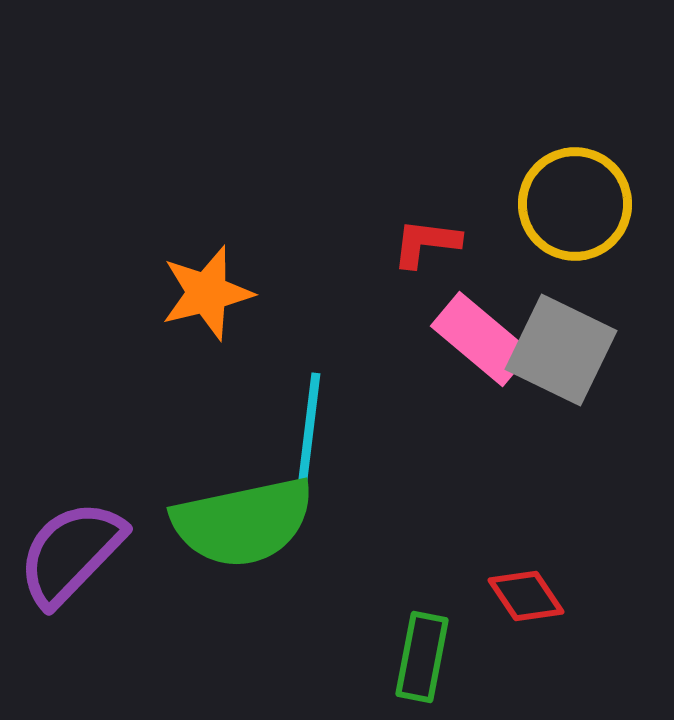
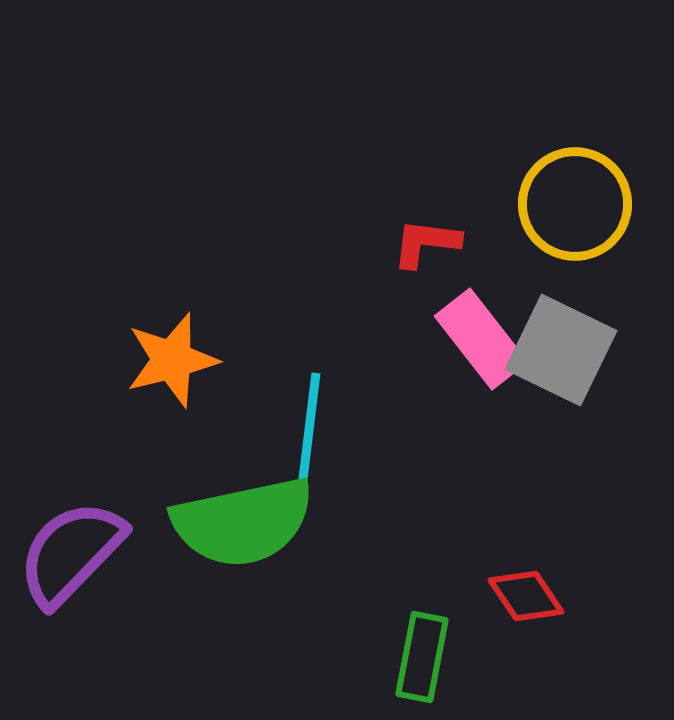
orange star: moved 35 px left, 67 px down
pink rectangle: rotated 12 degrees clockwise
